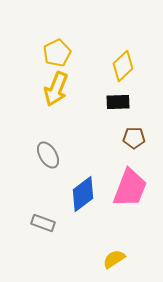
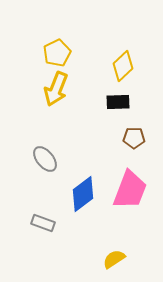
gray ellipse: moved 3 px left, 4 px down; rotated 8 degrees counterclockwise
pink trapezoid: moved 2 px down
